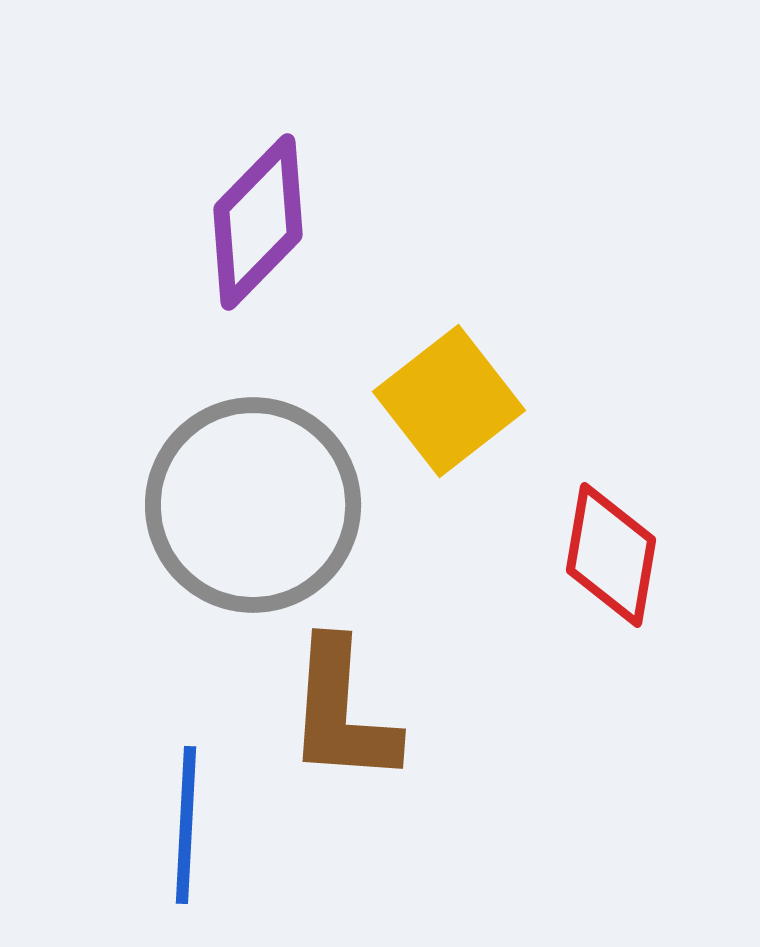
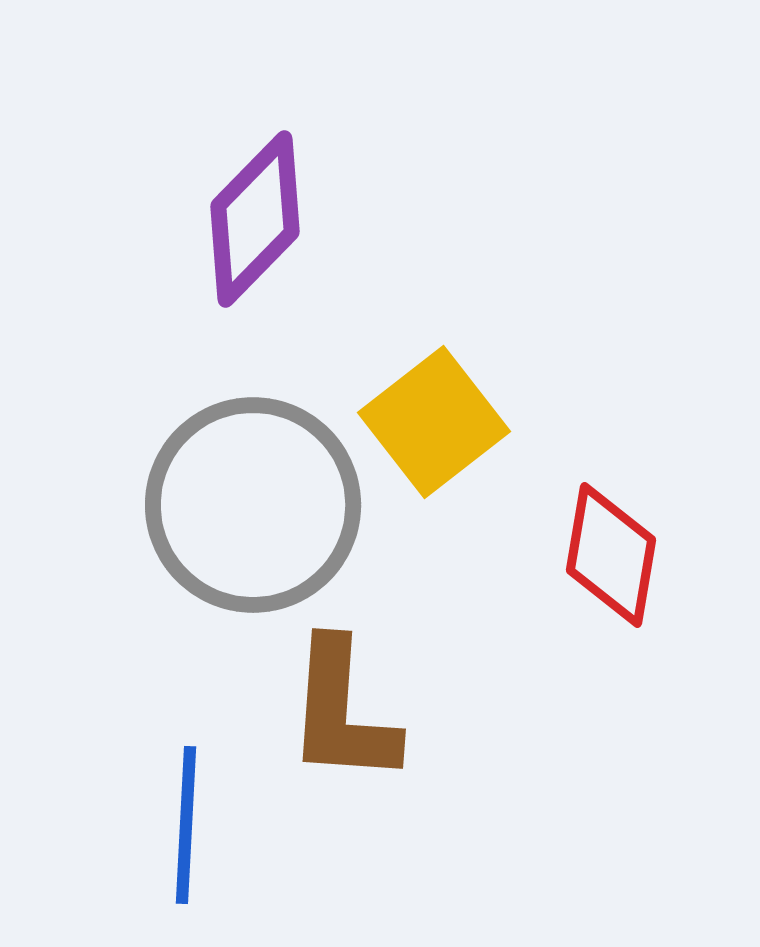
purple diamond: moved 3 px left, 3 px up
yellow square: moved 15 px left, 21 px down
